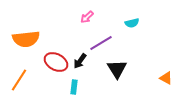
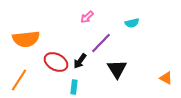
purple line: rotated 15 degrees counterclockwise
